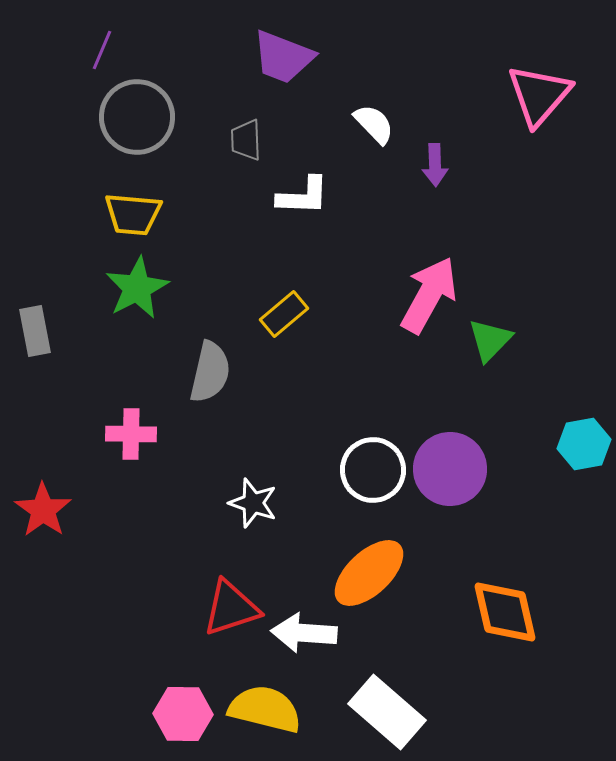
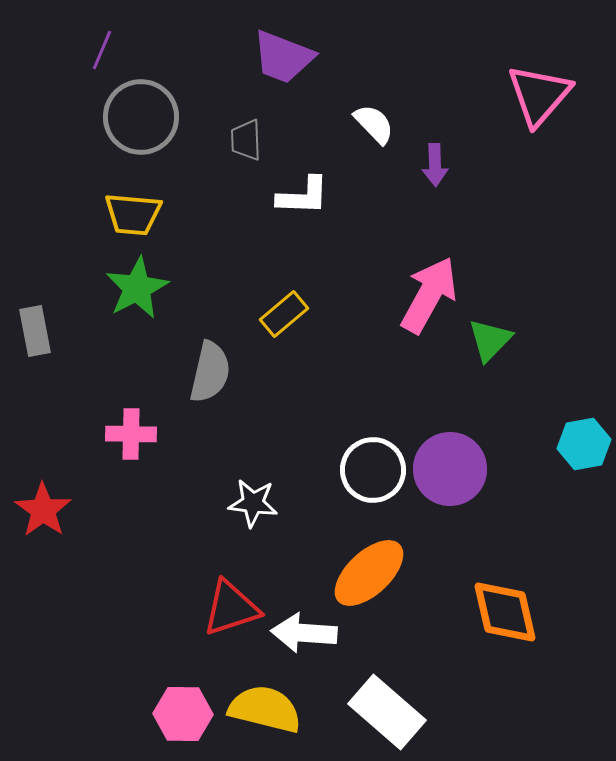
gray circle: moved 4 px right
white star: rotated 12 degrees counterclockwise
